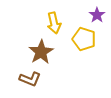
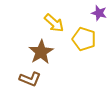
purple star: moved 2 px right, 2 px up; rotated 21 degrees counterclockwise
yellow arrow: rotated 35 degrees counterclockwise
